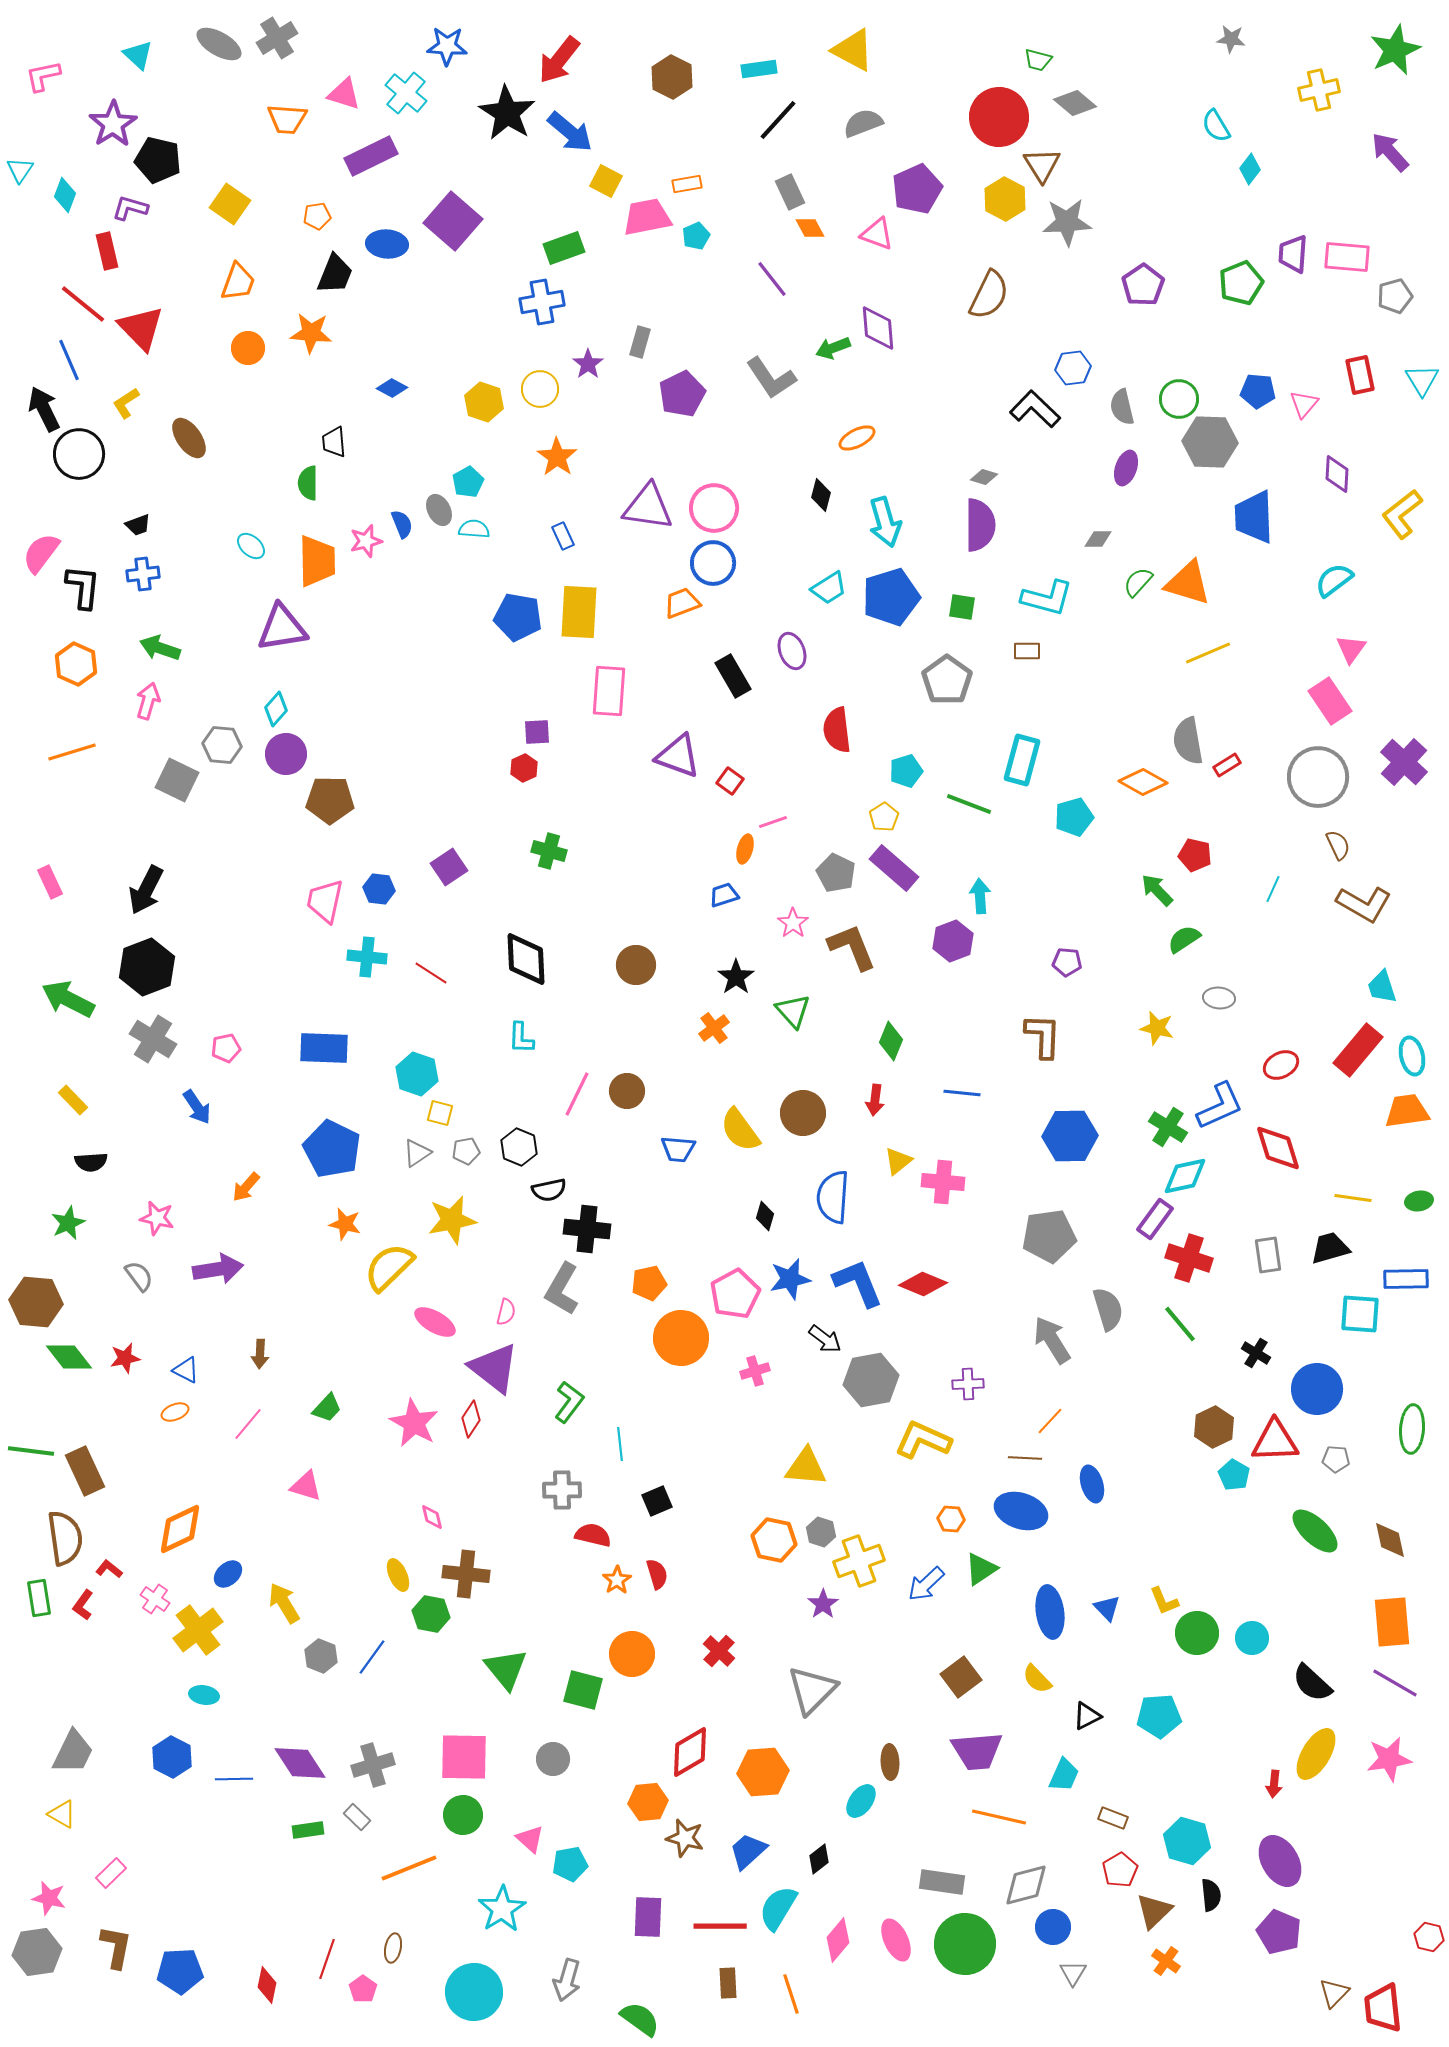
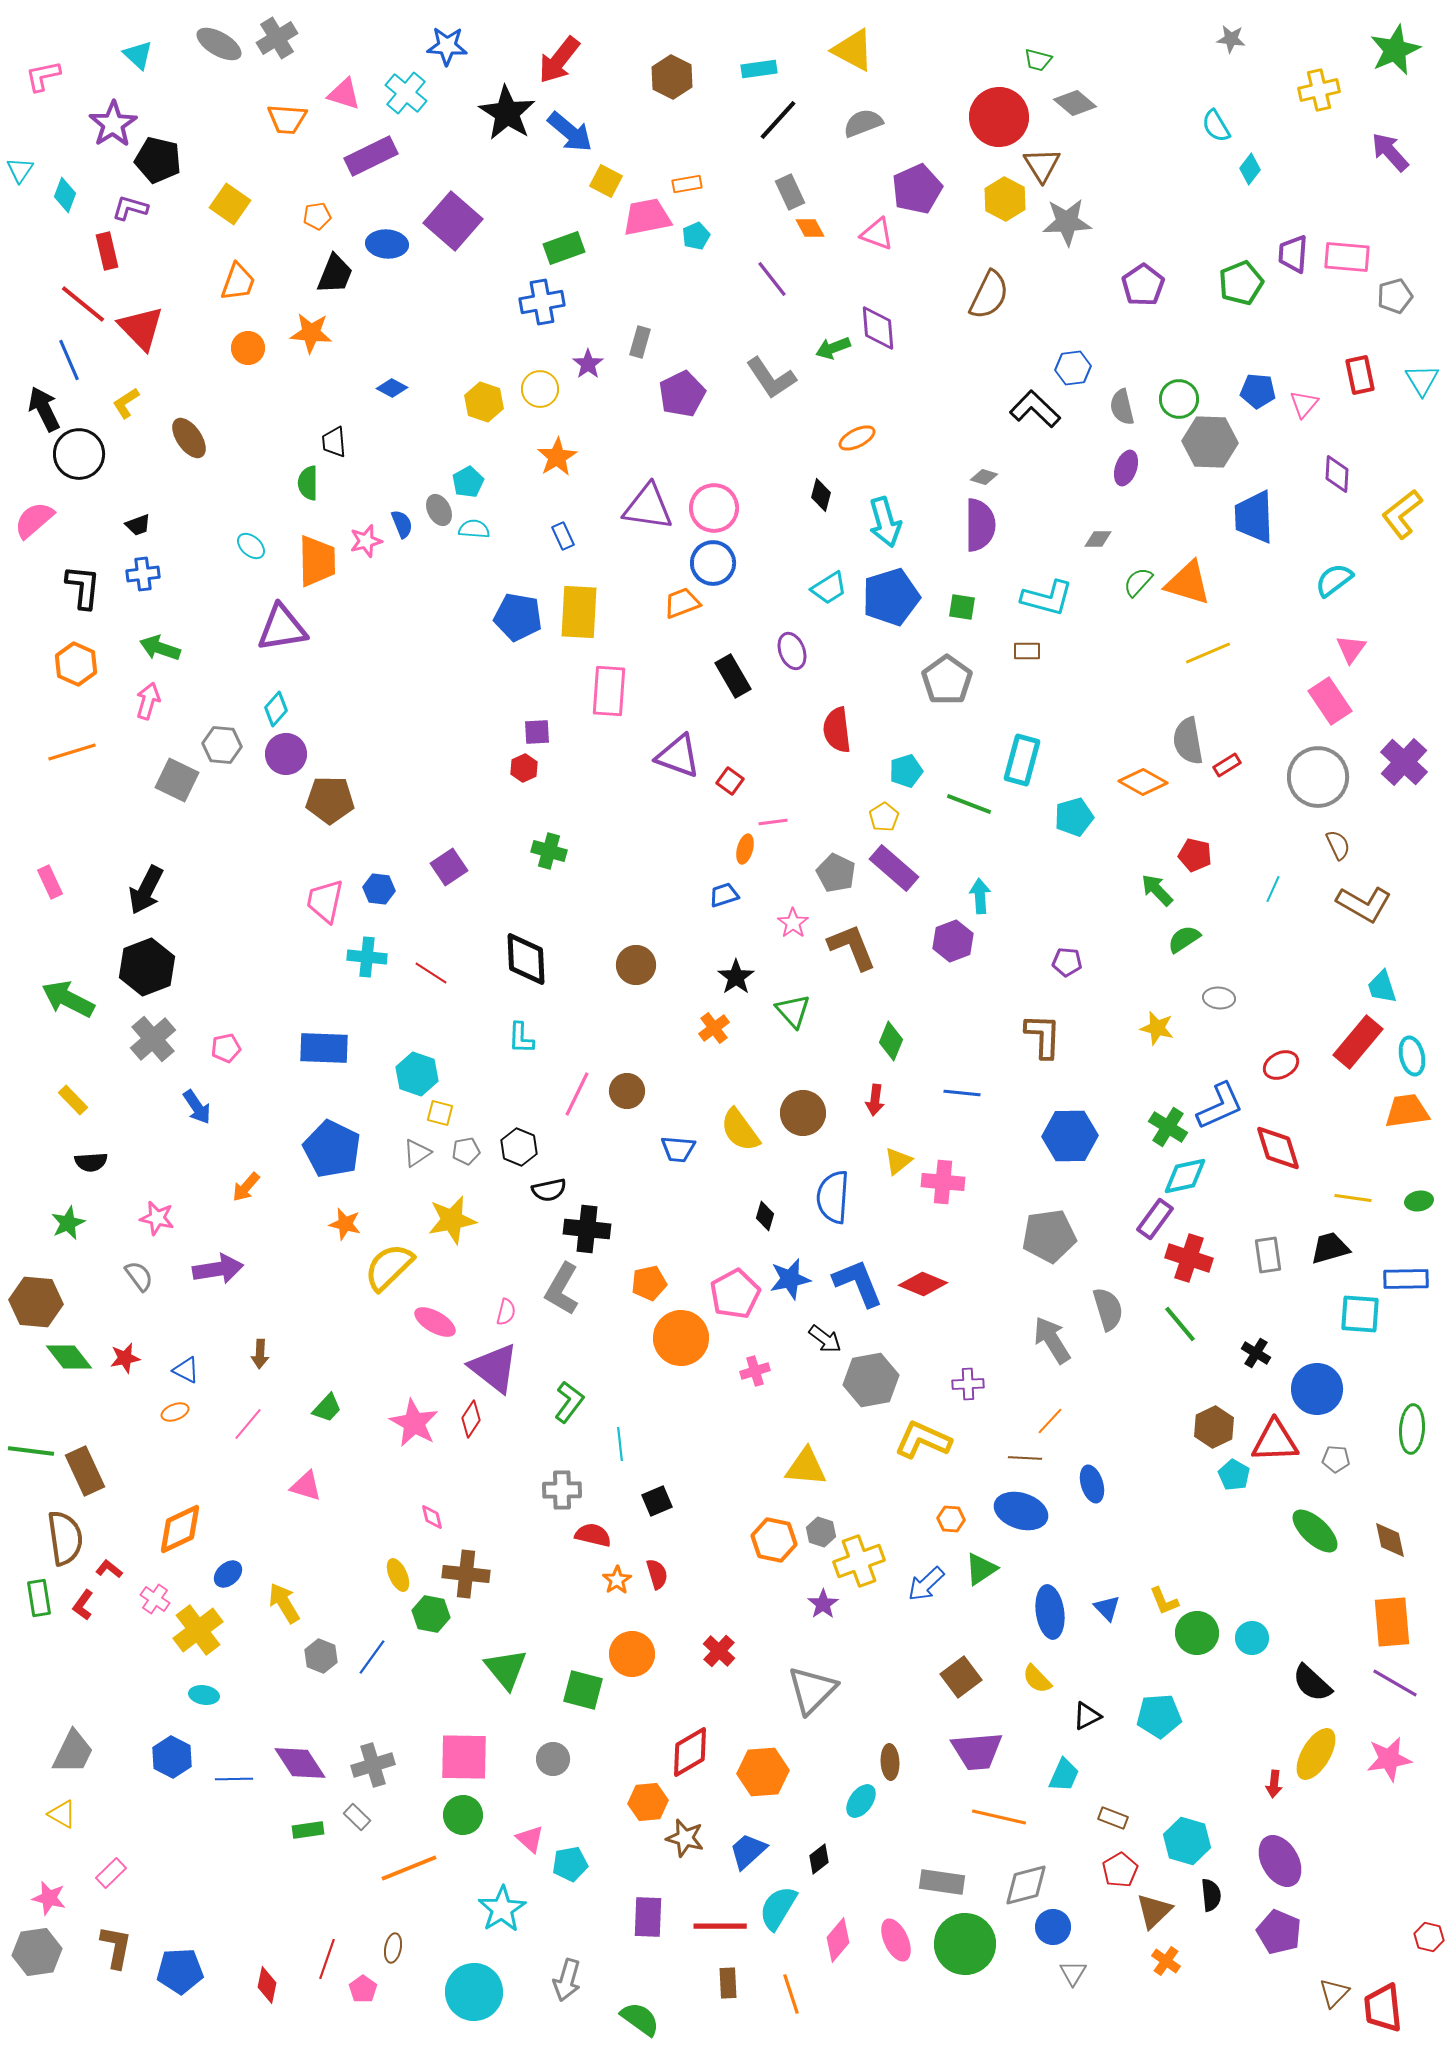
orange star at (557, 457): rotated 6 degrees clockwise
pink semicircle at (41, 553): moved 7 px left, 33 px up; rotated 12 degrees clockwise
pink line at (773, 822): rotated 12 degrees clockwise
gray cross at (153, 1039): rotated 18 degrees clockwise
red rectangle at (1358, 1050): moved 8 px up
